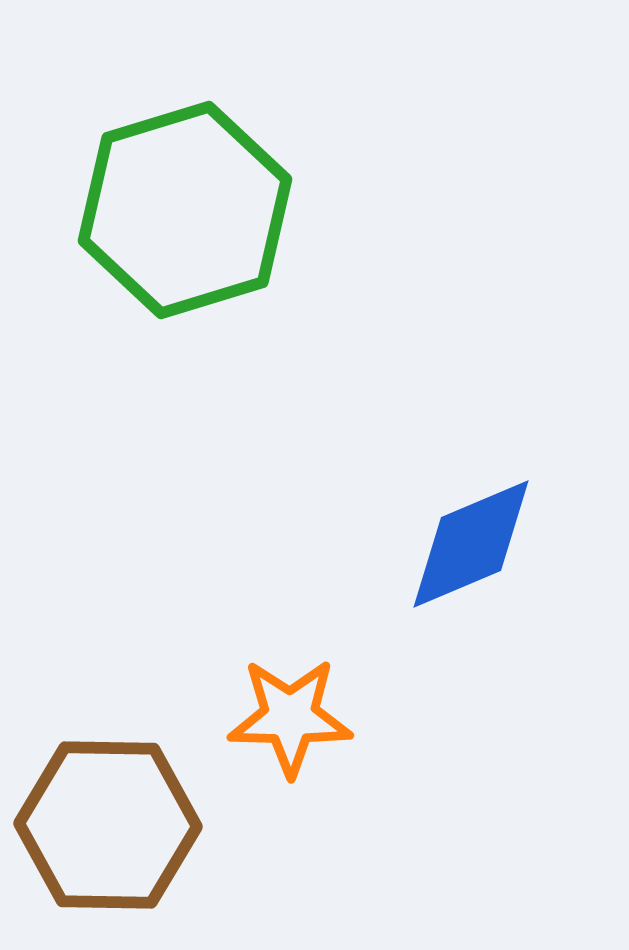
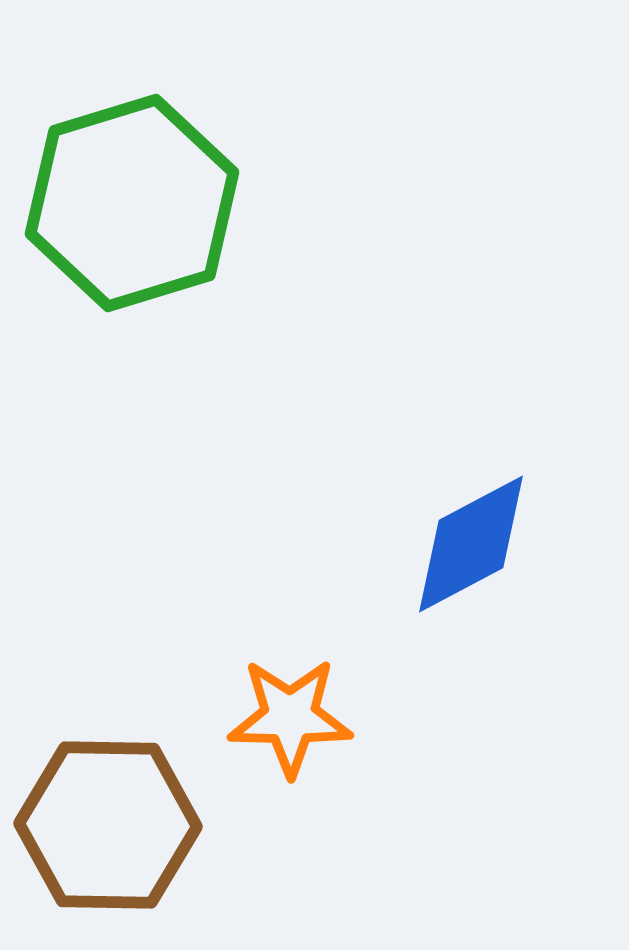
green hexagon: moved 53 px left, 7 px up
blue diamond: rotated 5 degrees counterclockwise
